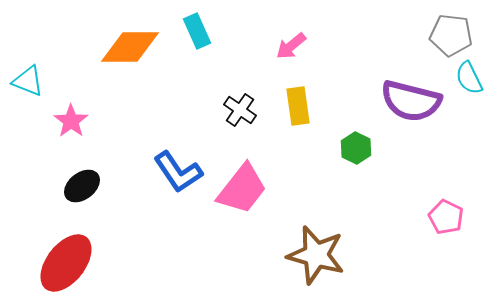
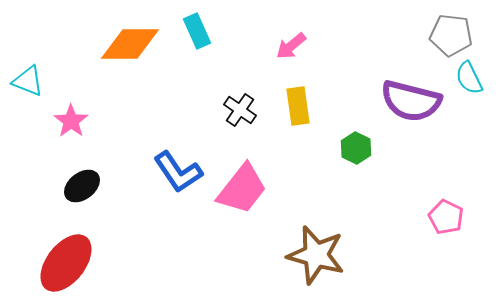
orange diamond: moved 3 px up
